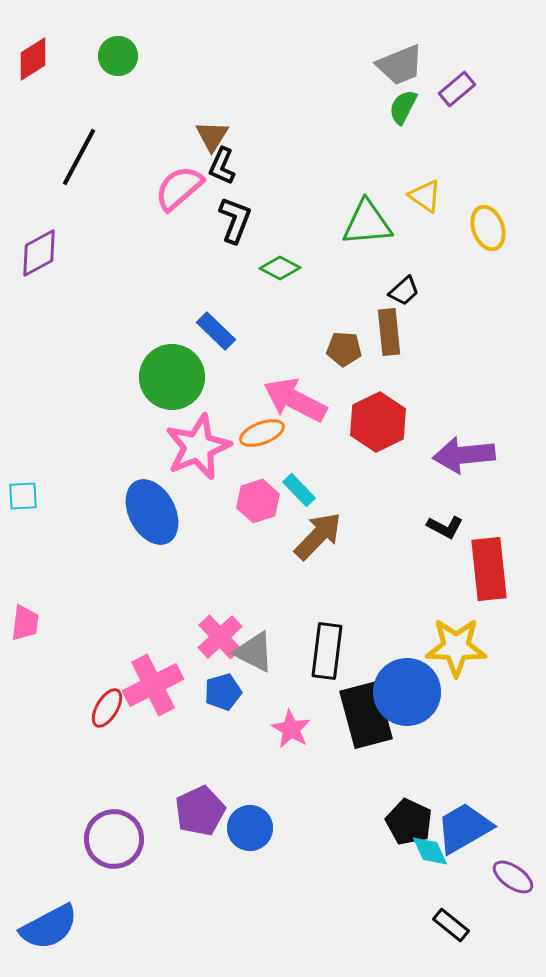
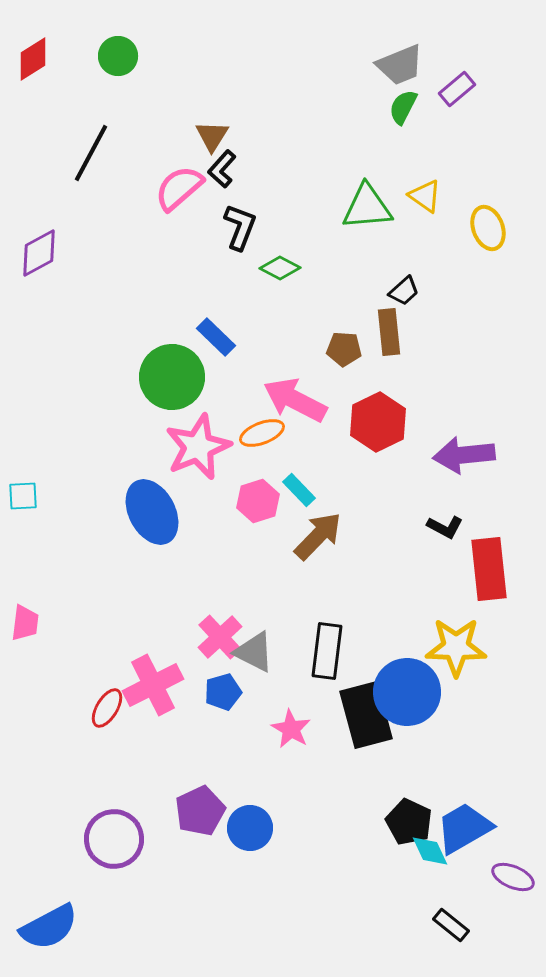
black line at (79, 157): moved 12 px right, 4 px up
black L-shape at (222, 166): moved 3 px down; rotated 18 degrees clockwise
black L-shape at (235, 220): moved 5 px right, 7 px down
green triangle at (367, 223): moved 16 px up
blue rectangle at (216, 331): moved 6 px down
purple ellipse at (513, 877): rotated 12 degrees counterclockwise
